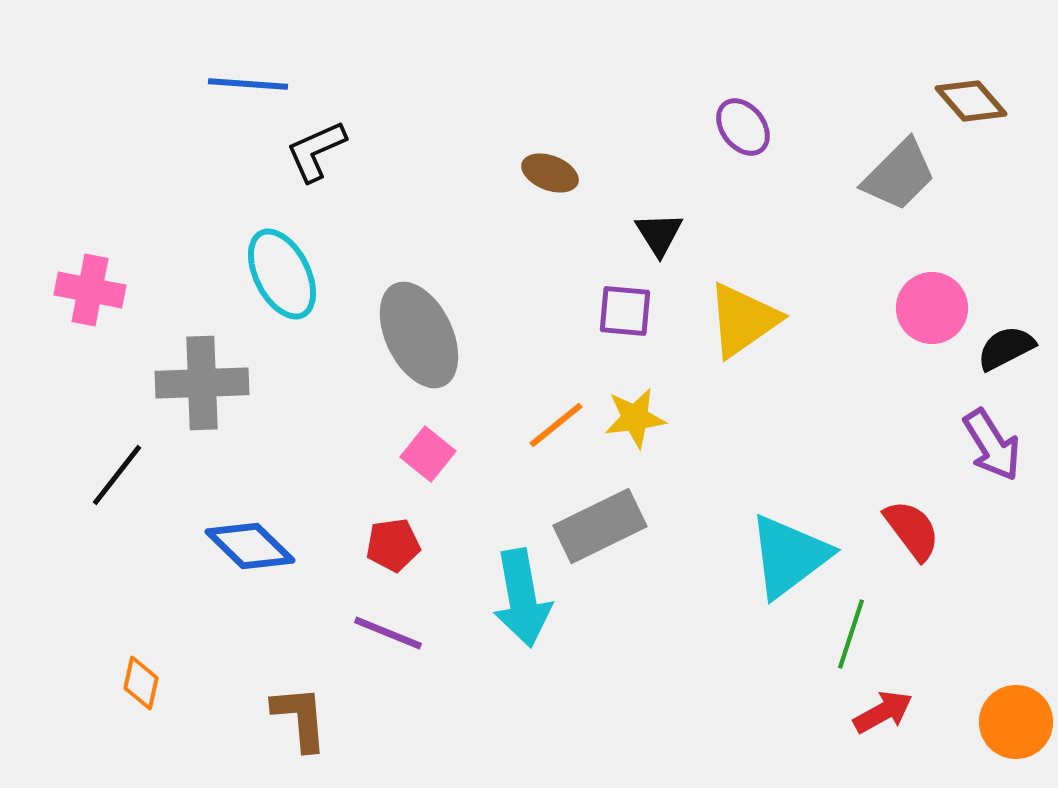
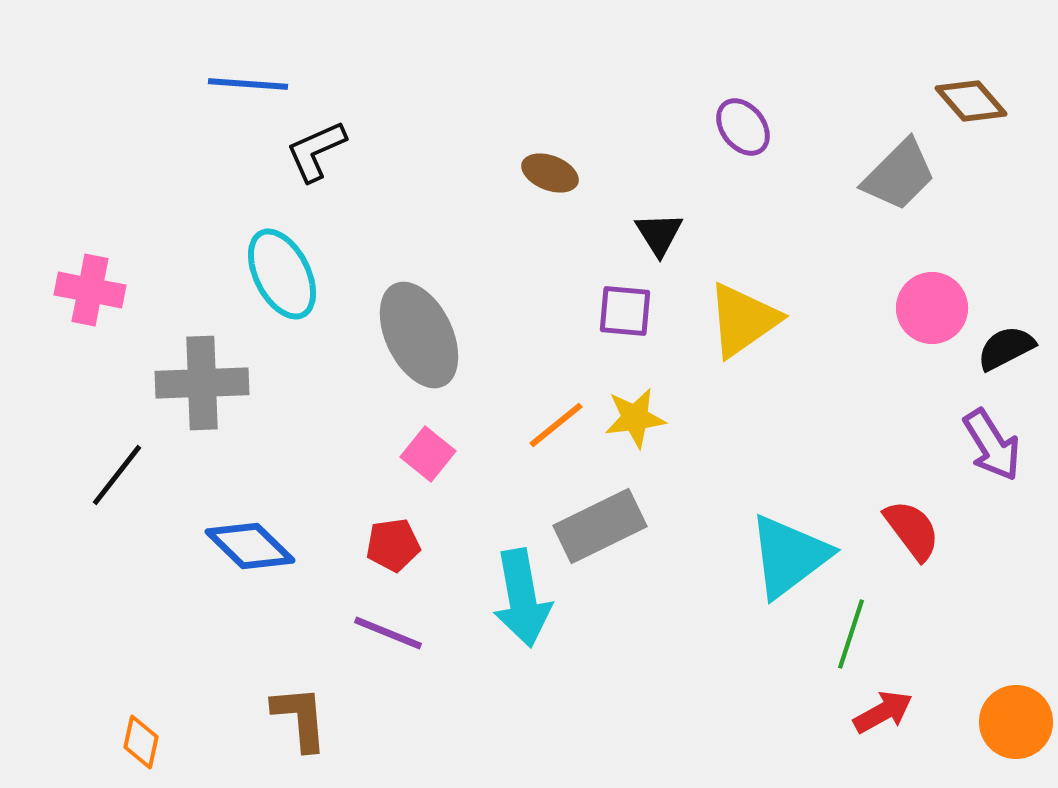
orange diamond: moved 59 px down
